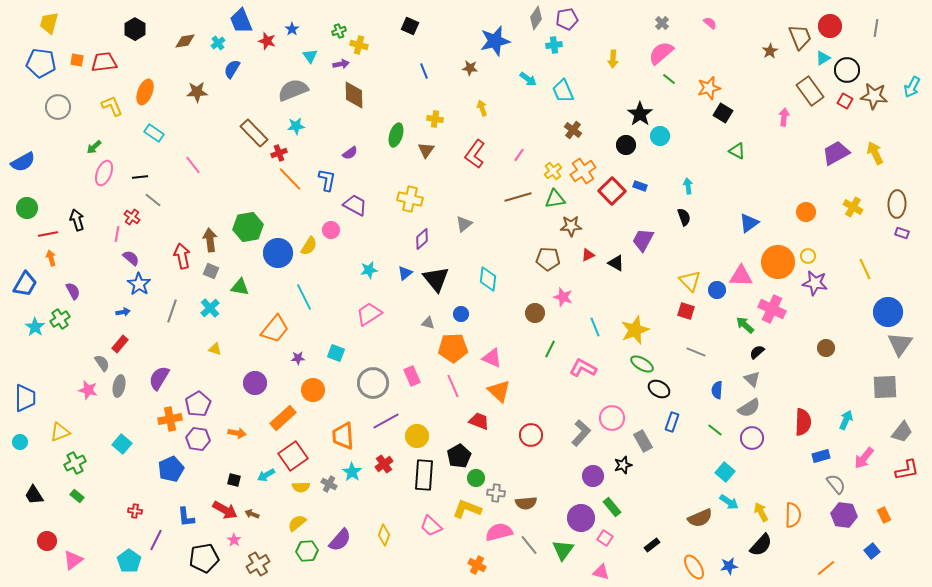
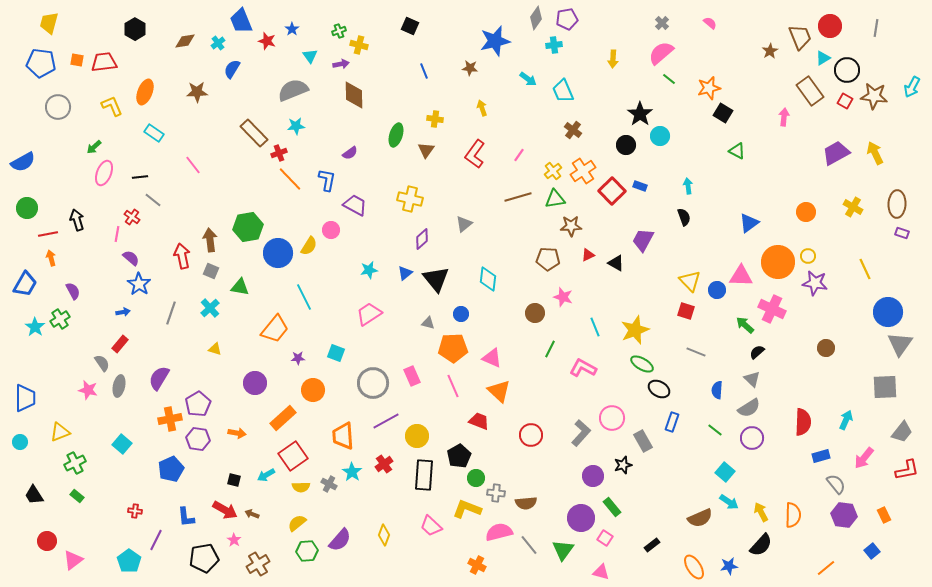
gray line at (172, 311): moved 1 px left, 2 px down
